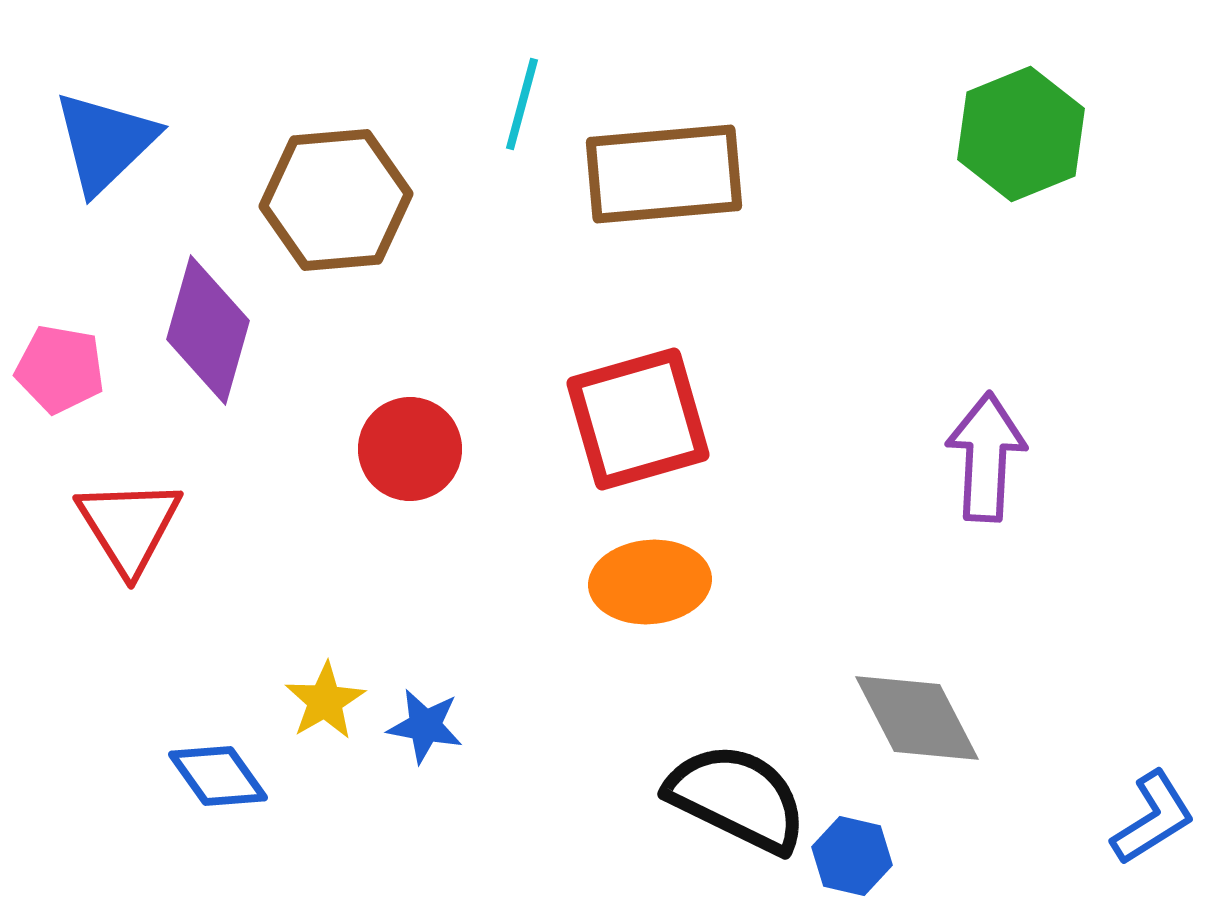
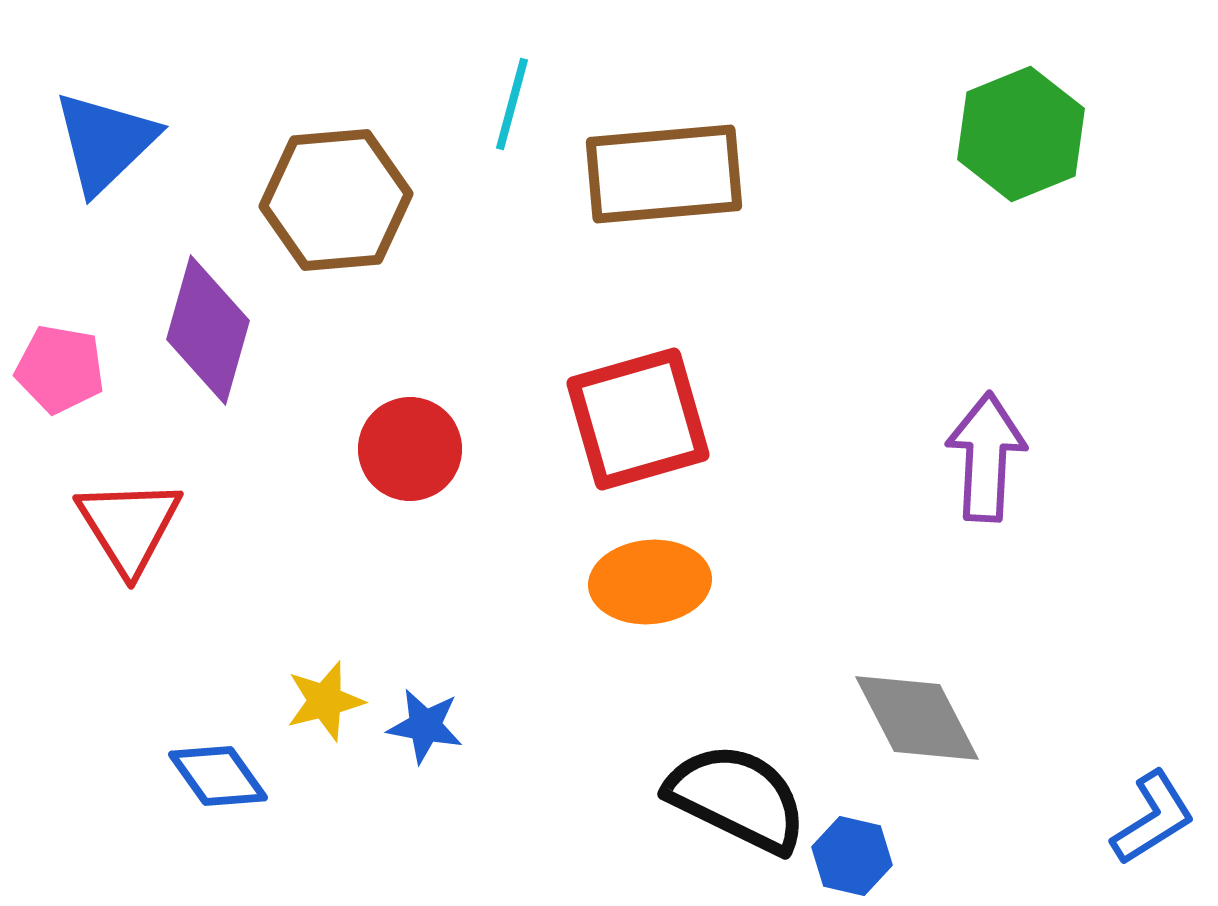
cyan line: moved 10 px left
yellow star: rotated 16 degrees clockwise
